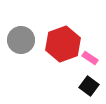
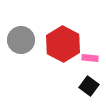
red hexagon: rotated 12 degrees counterclockwise
pink rectangle: rotated 28 degrees counterclockwise
